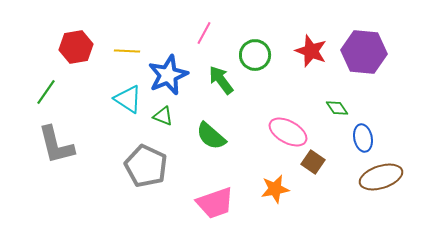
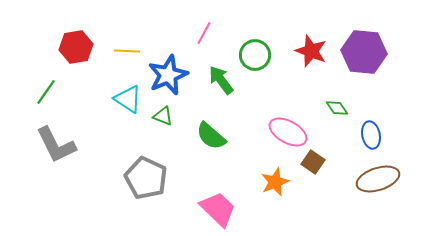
blue ellipse: moved 8 px right, 3 px up
gray L-shape: rotated 12 degrees counterclockwise
gray pentagon: moved 12 px down
brown ellipse: moved 3 px left, 2 px down
orange star: moved 7 px up; rotated 12 degrees counterclockwise
pink trapezoid: moved 3 px right, 6 px down; rotated 117 degrees counterclockwise
